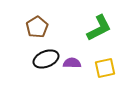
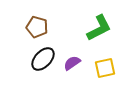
brown pentagon: rotated 25 degrees counterclockwise
black ellipse: moved 3 px left; rotated 25 degrees counterclockwise
purple semicircle: rotated 36 degrees counterclockwise
